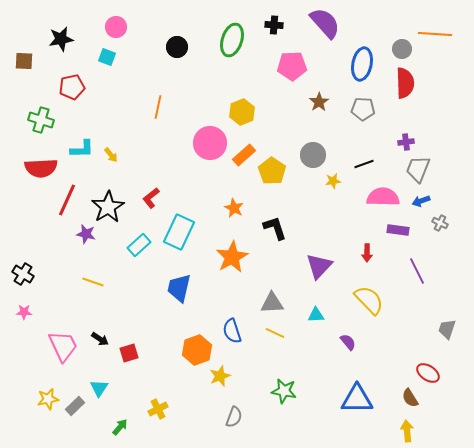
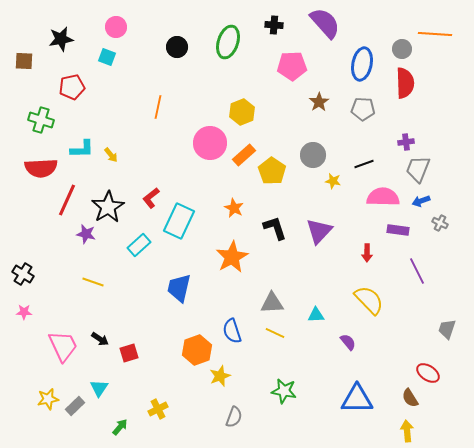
green ellipse at (232, 40): moved 4 px left, 2 px down
yellow star at (333, 181): rotated 21 degrees clockwise
cyan rectangle at (179, 232): moved 11 px up
purple triangle at (319, 266): moved 35 px up
